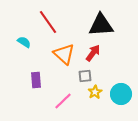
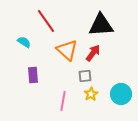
red line: moved 2 px left, 1 px up
orange triangle: moved 3 px right, 4 px up
purple rectangle: moved 3 px left, 5 px up
yellow star: moved 4 px left, 2 px down
pink line: rotated 36 degrees counterclockwise
